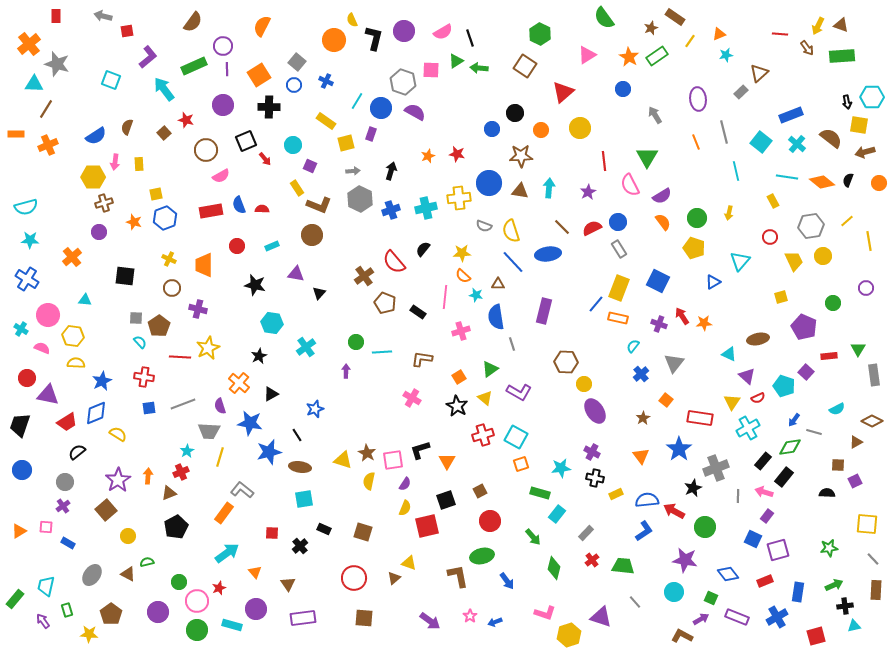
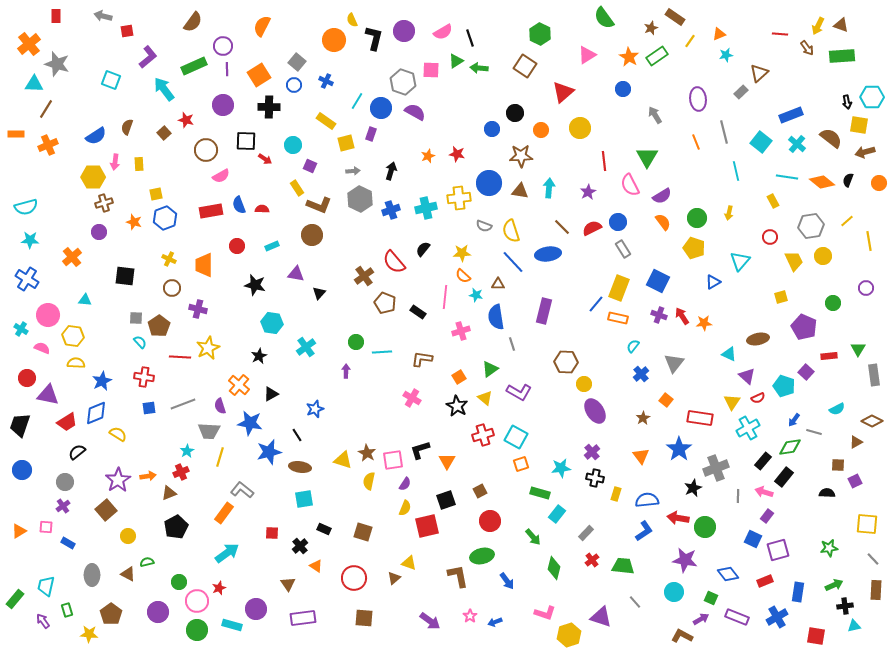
black square at (246, 141): rotated 25 degrees clockwise
red arrow at (265, 159): rotated 16 degrees counterclockwise
gray rectangle at (619, 249): moved 4 px right
purple cross at (659, 324): moved 9 px up
orange cross at (239, 383): moved 2 px down
purple cross at (592, 452): rotated 21 degrees clockwise
orange arrow at (148, 476): rotated 77 degrees clockwise
yellow rectangle at (616, 494): rotated 48 degrees counterclockwise
red arrow at (674, 511): moved 4 px right, 7 px down; rotated 20 degrees counterclockwise
orange triangle at (255, 572): moved 61 px right, 6 px up; rotated 16 degrees counterclockwise
gray ellipse at (92, 575): rotated 35 degrees counterclockwise
red square at (816, 636): rotated 24 degrees clockwise
